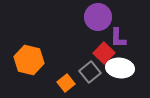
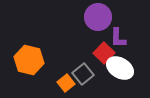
white ellipse: rotated 24 degrees clockwise
gray square: moved 7 px left, 2 px down
